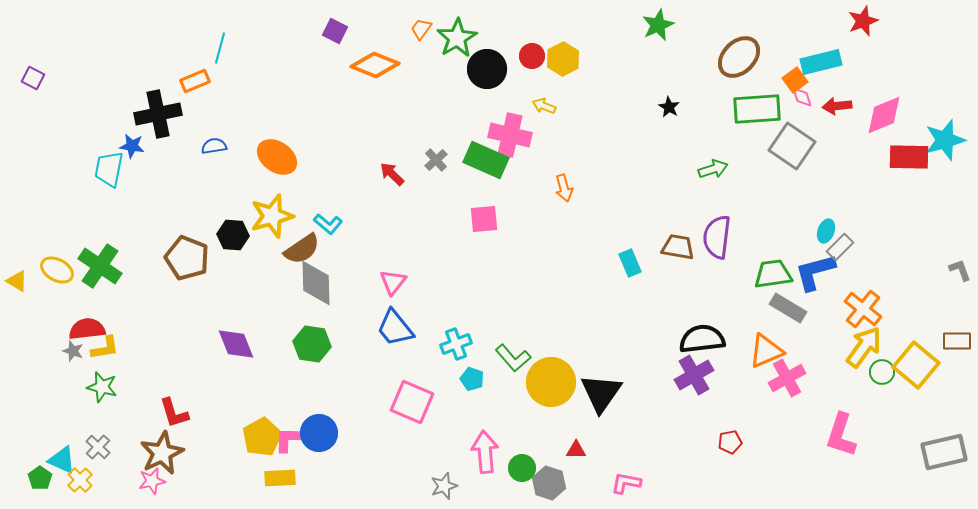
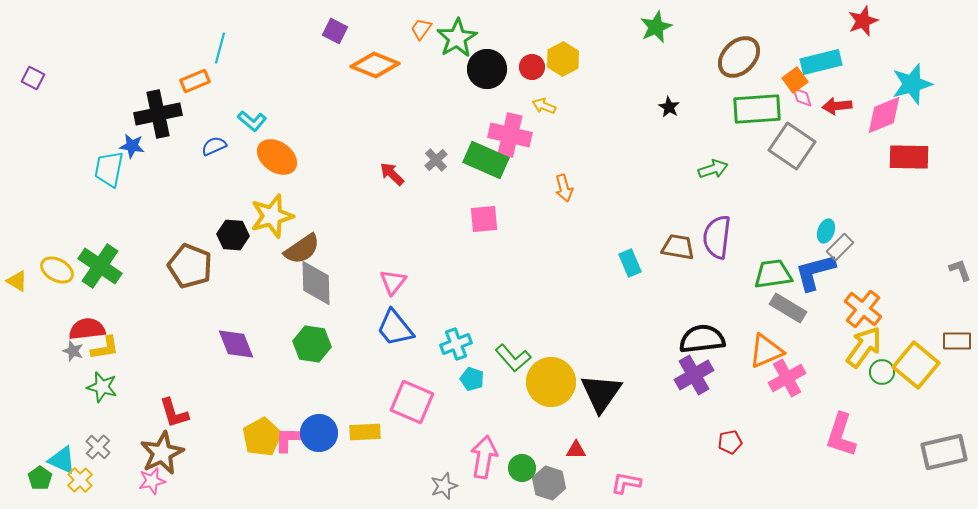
green star at (658, 25): moved 2 px left, 2 px down
red circle at (532, 56): moved 11 px down
cyan star at (945, 140): moved 33 px left, 56 px up
blue semicircle at (214, 146): rotated 15 degrees counterclockwise
cyan L-shape at (328, 224): moved 76 px left, 103 px up
brown pentagon at (187, 258): moved 3 px right, 8 px down
pink arrow at (485, 452): moved 1 px left, 5 px down; rotated 15 degrees clockwise
yellow rectangle at (280, 478): moved 85 px right, 46 px up
